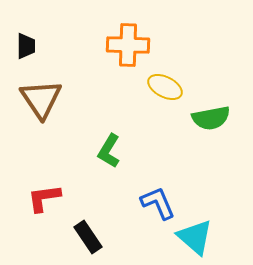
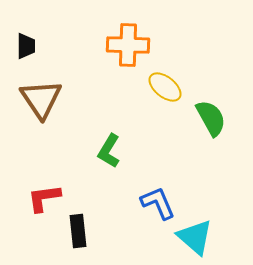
yellow ellipse: rotated 12 degrees clockwise
green semicircle: rotated 108 degrees counterclockwise
black rectangle: moved 10 px left, 6 px up; rotated 28 degrees clockwise
